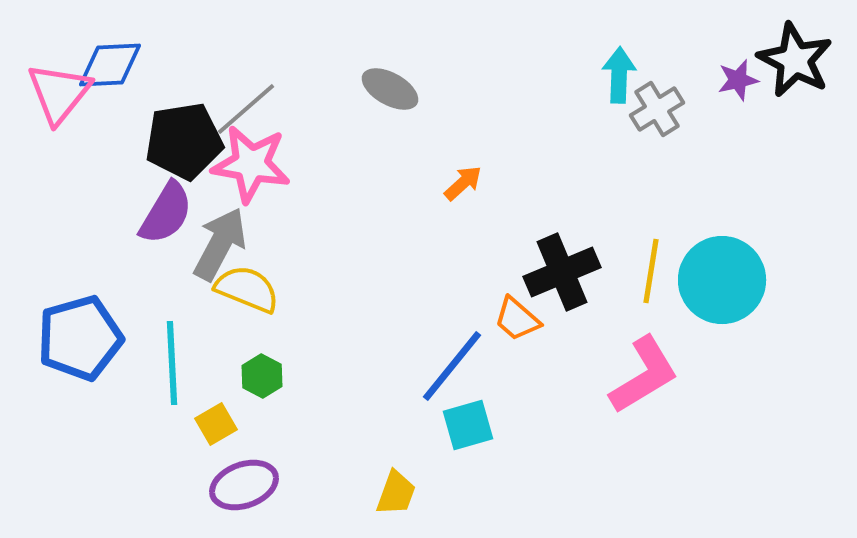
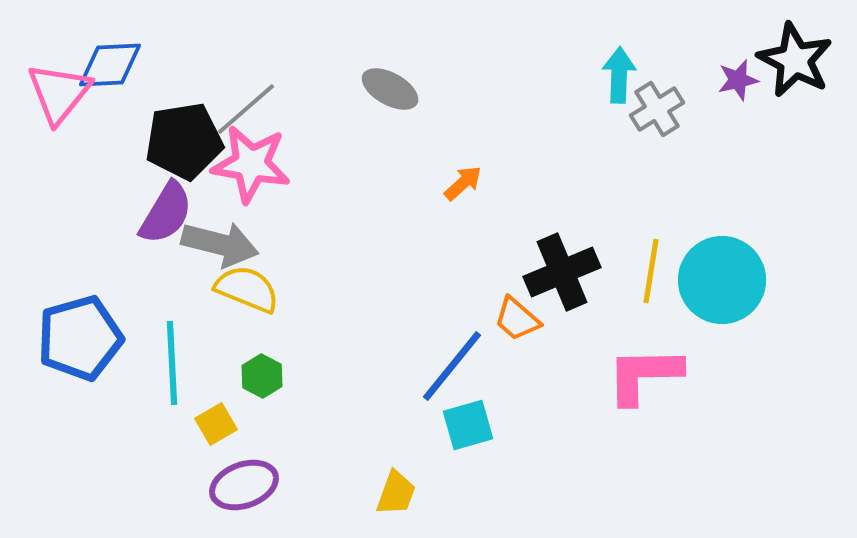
gray arrow: rotated 76 degrees clockwise
pink L-shape: rotated 150 degrees counterclockwise
